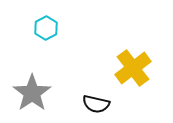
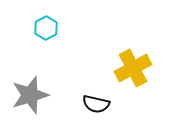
yellow cross: rotated 9 degrees clockwise
gray star: moved 2 px left, 2 px down; rotated 18 degrees clockwise
